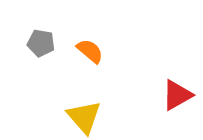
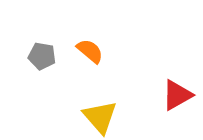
gray pentagon: moved 1 px right, 13 px down
yellow triangle: moved 16 px right
